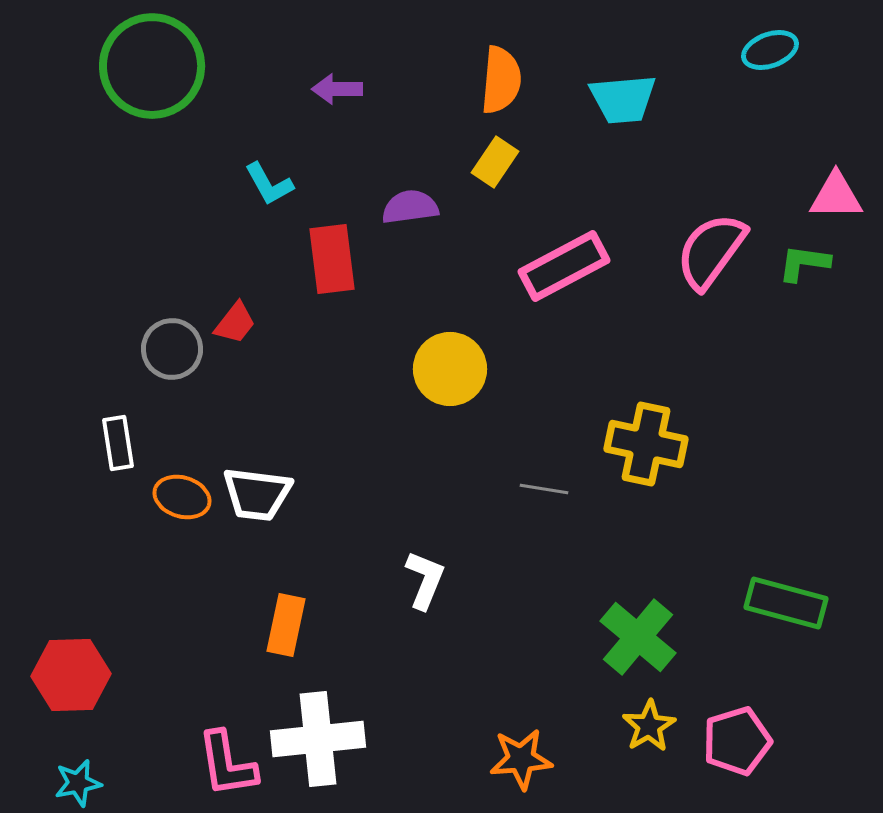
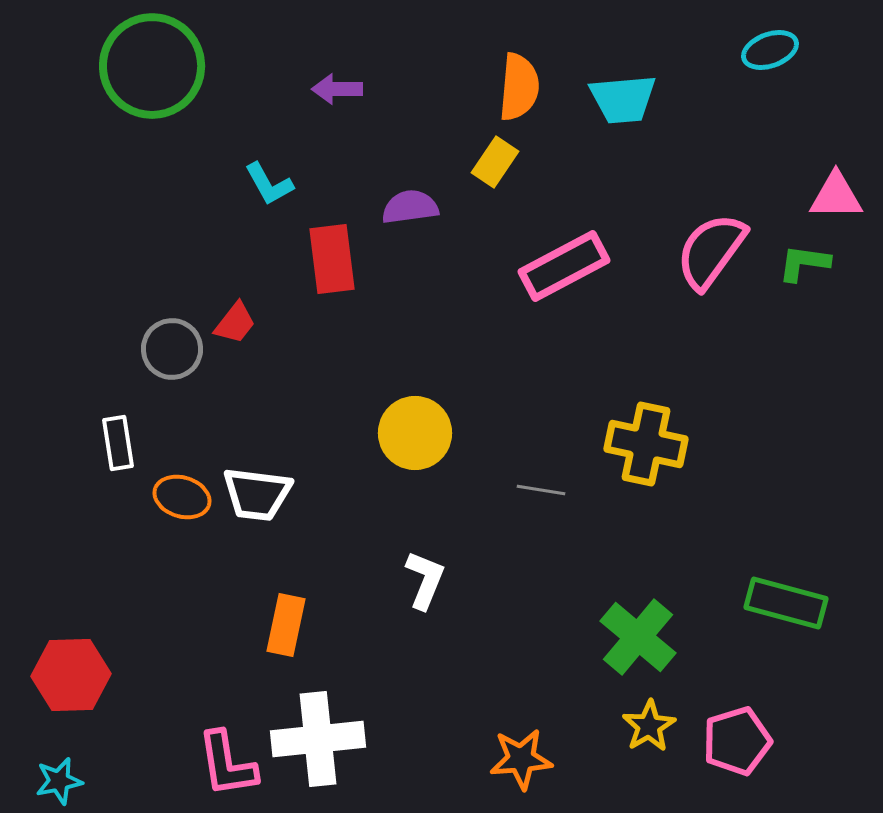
orange semicircle: moved 18 px right, 7 px down
yellow circle: moved 35 px left, 64 px down
gray line: moved 3 px left, 1 px down
cyan star: moved 19 px left, 2 px up
